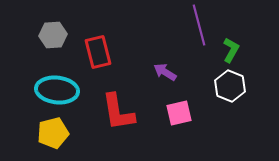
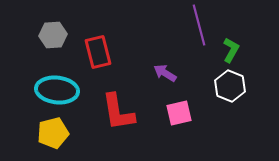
purple arrow: moved 1 px down
